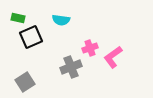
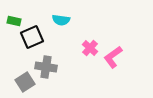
green rectangle: moved 4 px left, 3 px down
black square: moved 1 px right
pink cross: rotated 28 degrees counterclockwise
gray cross: moved 25 px left; rotated 30 degrees clockwise
